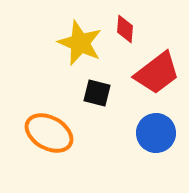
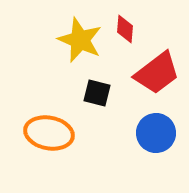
yellow star: moved 3 px up
orange ellipse: rotated 18 degrees counterclockwise
